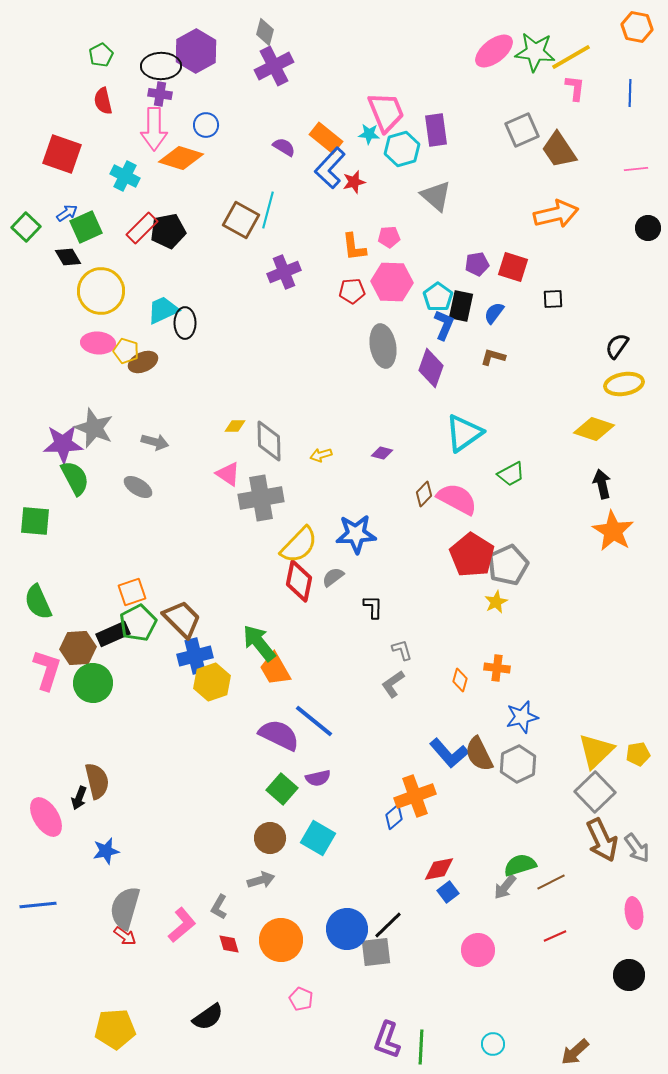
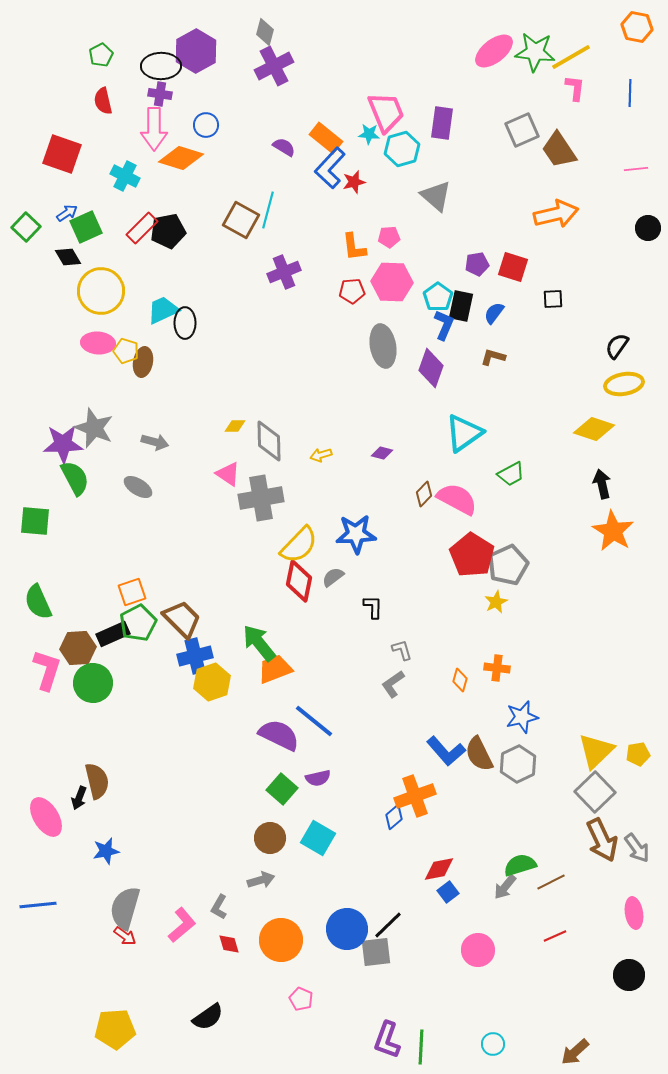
purple rectangle at (436, 130): moved 6 px right, 7 px up; rotated 16 degrees clockwise
brown ellipse at (143, 362): rotated 56 degrees counterclockwise
orange trapezoid at (275, 669): rotated 99 degrees clockwise
blue L-shape at (449, 753): moved 3 px left, 2 px up
